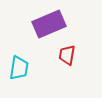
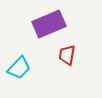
cyan trapezoid: rotated 35 degrees clockwise
